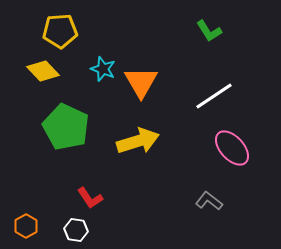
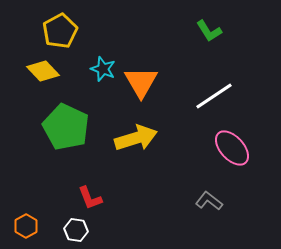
yellow pentagon: rotated 24 degrees counterclockwise
yellow arrow: moved 2 px left, 3 px up
red L-shape: rotated 12 degrees clockwise
